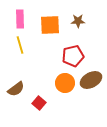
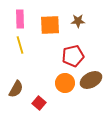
brown semicircle: rotated 24 degrees counterclockwise
